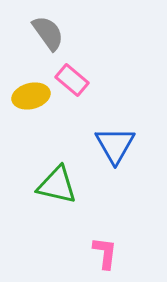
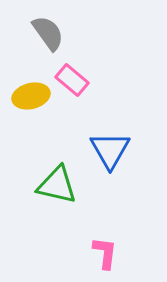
blue triangle: moved 5 px left, 5 px down
